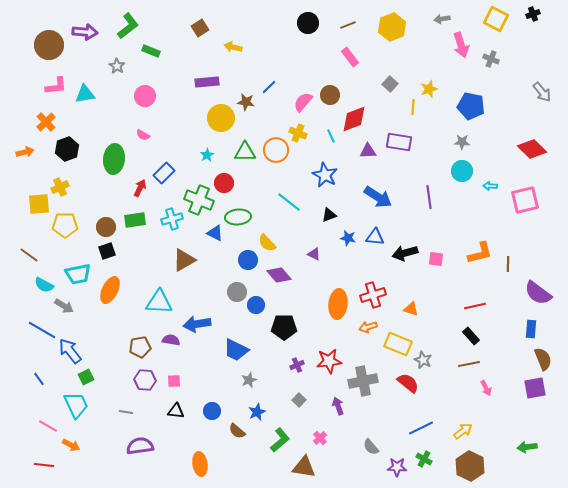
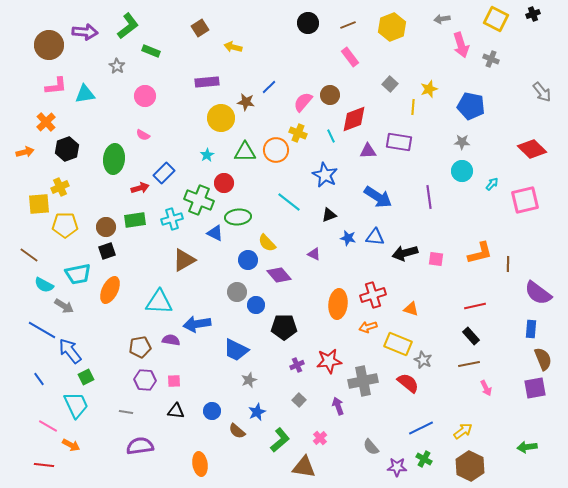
cyan arrow at (490, 186): moved 2 px right, 2 px up; rotated 128 degrees clockwise
red arrow at (140, 188): rotated 48 degrees clockwise
